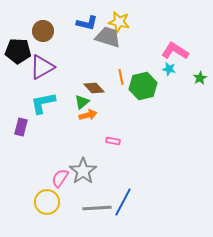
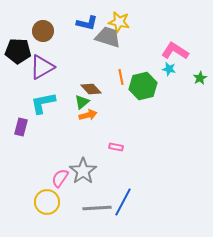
brown diamond: moved 3 px left, 1 px down
pink rectangle: moved 3 px right, 6 px down
